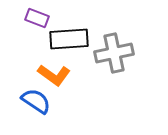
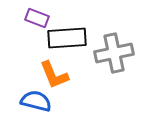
black rectangle: moved 2 px left, 1 px up
orange L-shape: rotated 32 degrees clockwise
blue semicircle: rotated 20 degrees counterclockwise
